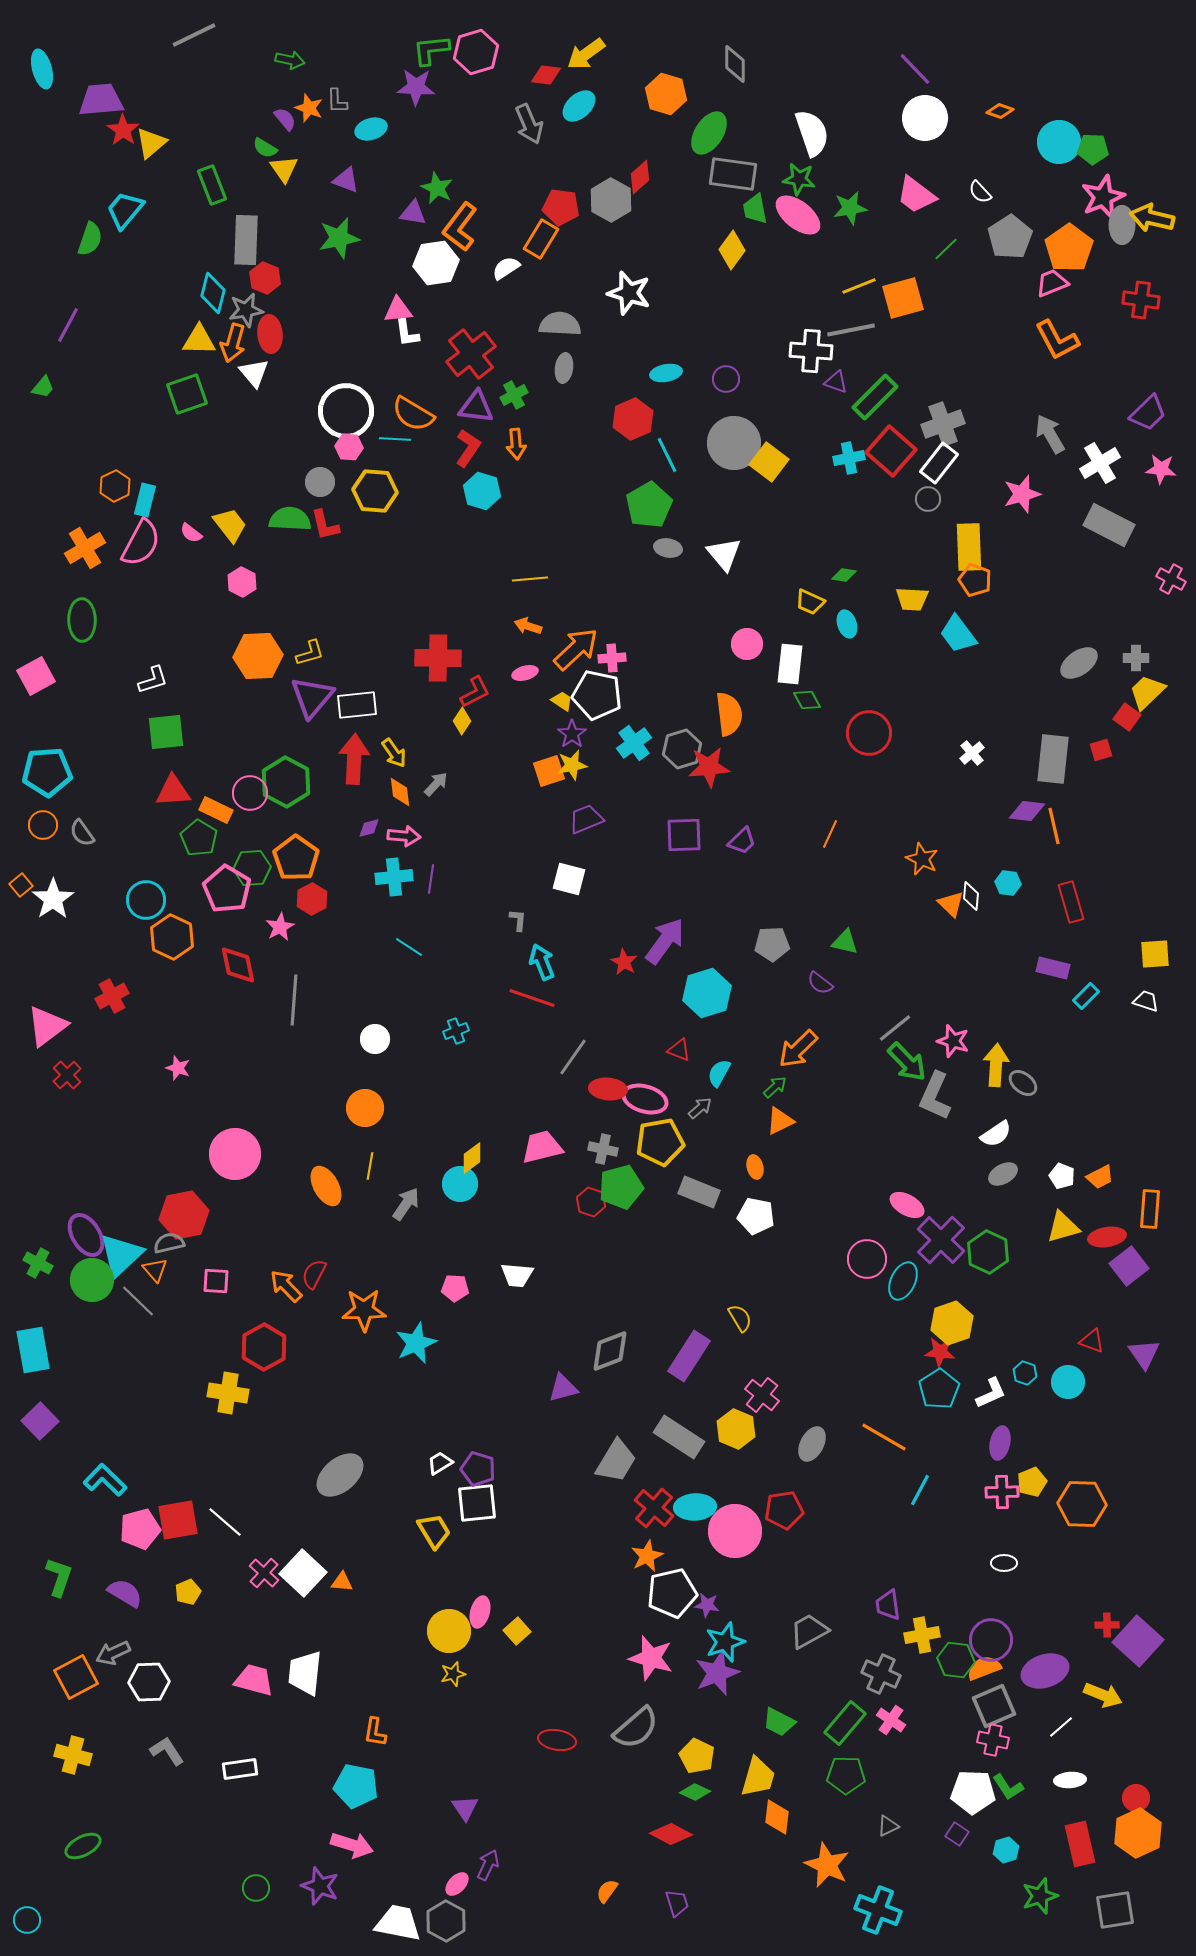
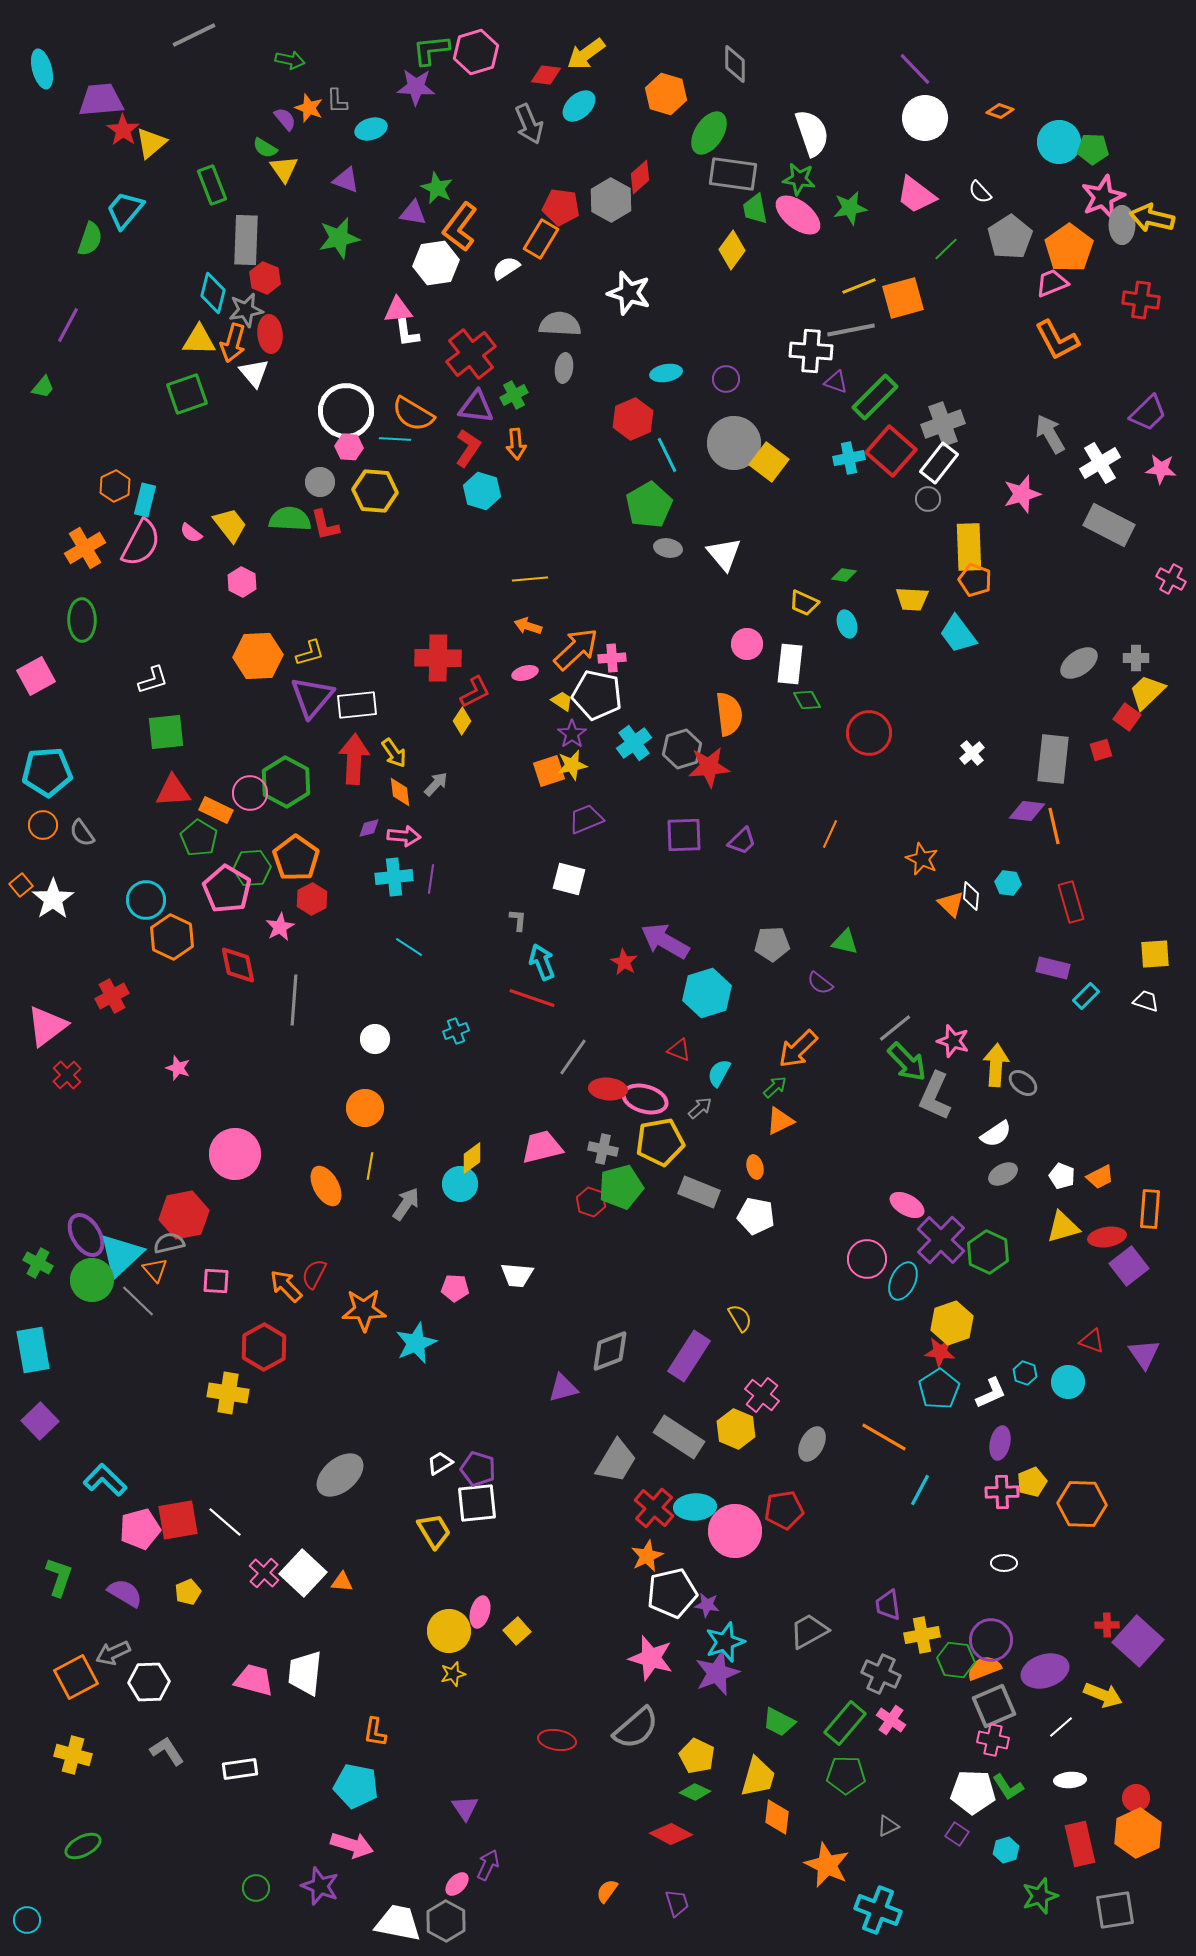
yellow trapezoid at (810, 602): moved 6 px left, 1 px down
purple arrow at (665, 941): rotated 96 degrees counterclockwise
